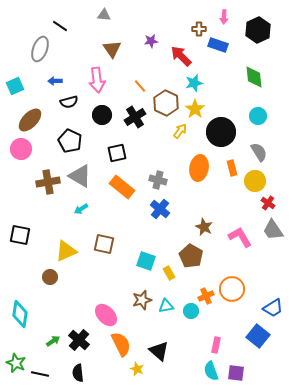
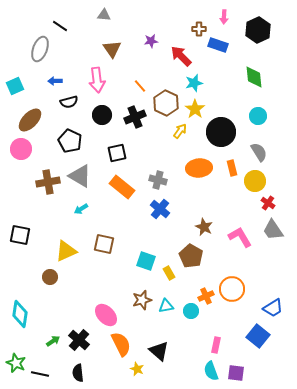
black cross at (135, 117): rotated 10 degrees clockwise
orange ellipse at (199, 168): rotated 75 degrees clockwise
